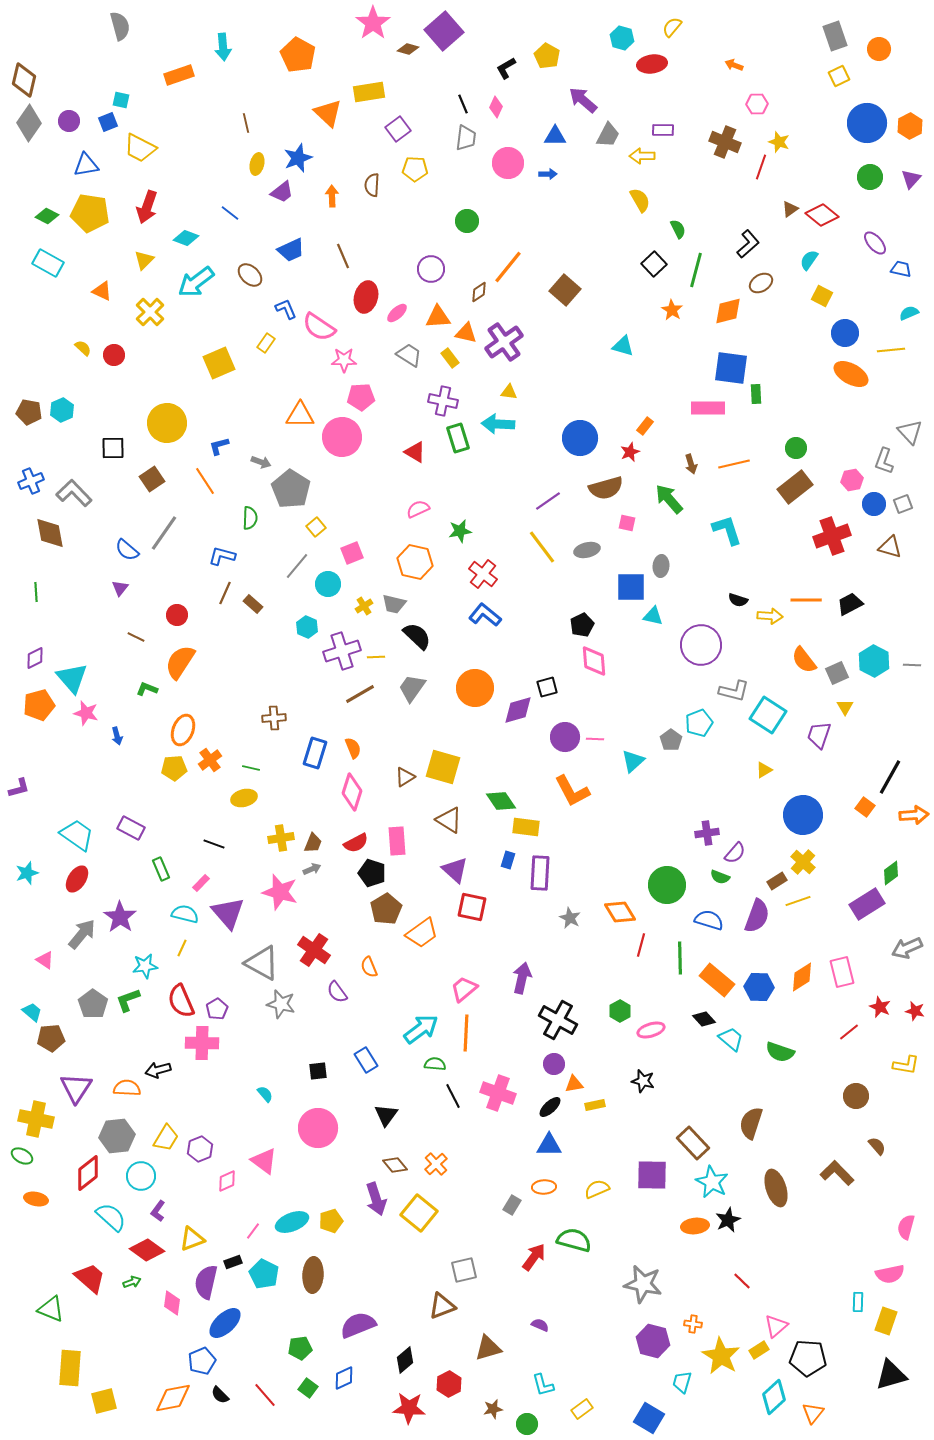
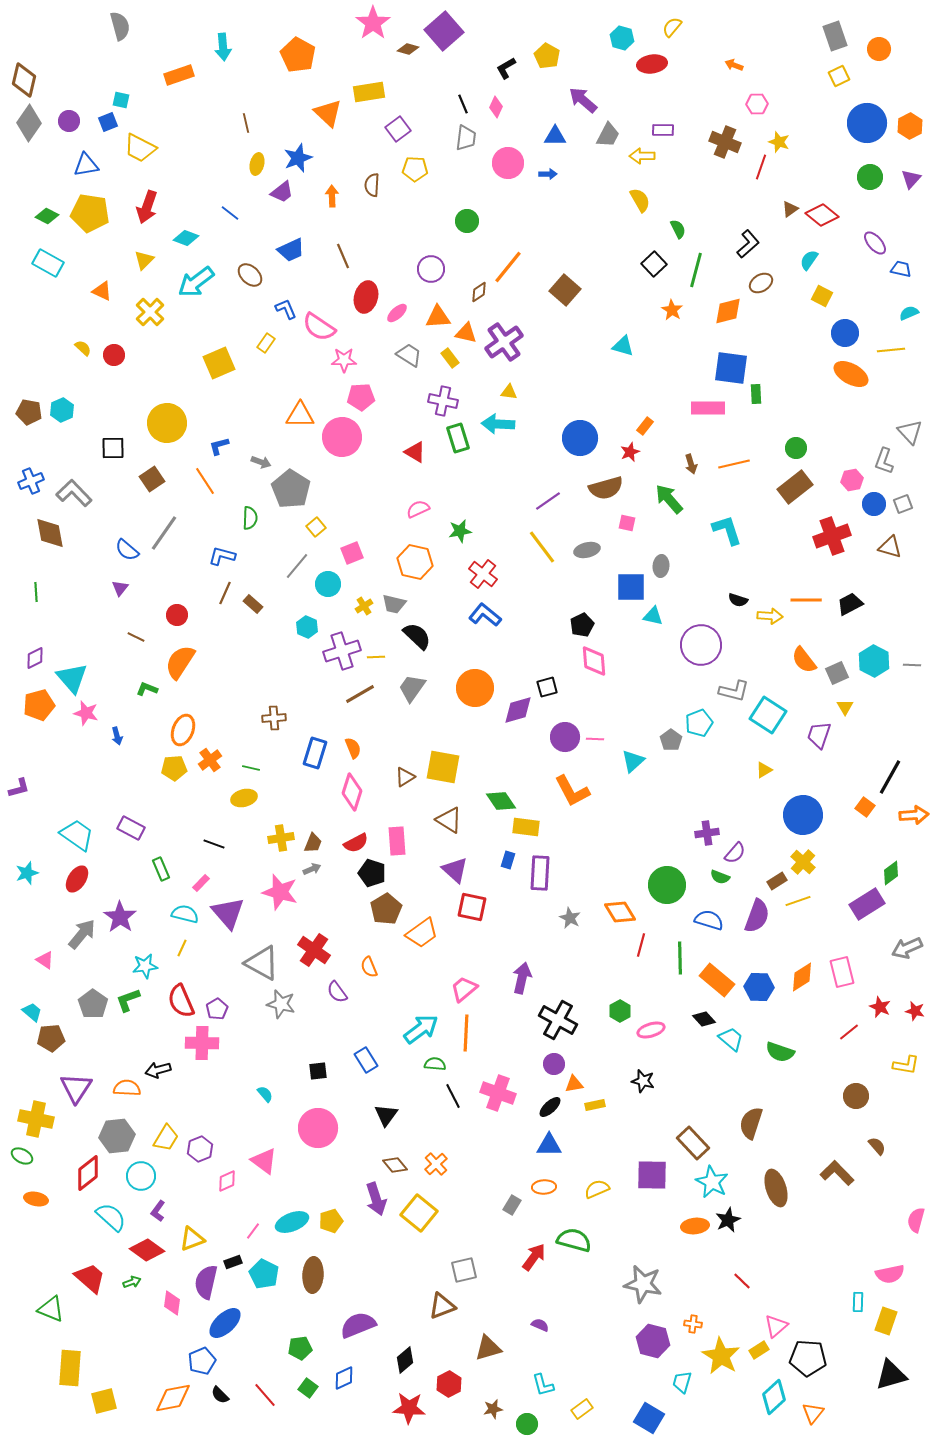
yellow square at (443, 767): rotated 6 degrees counterclockwise
pink semicircle at (906, 1227): moved 10 px right, 7 px up
